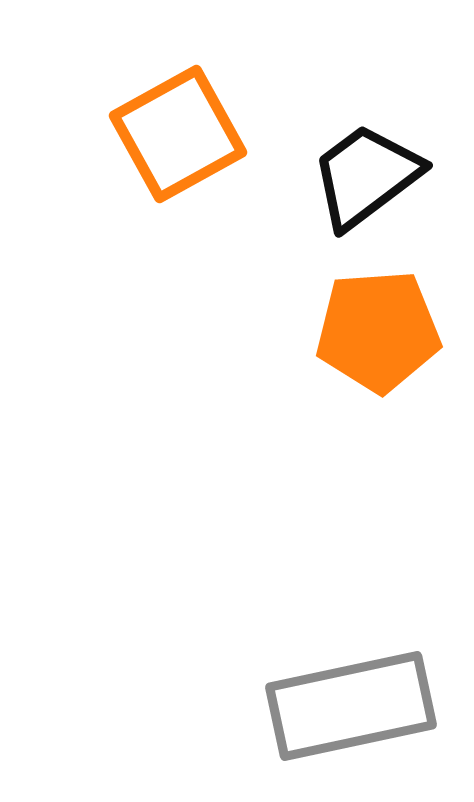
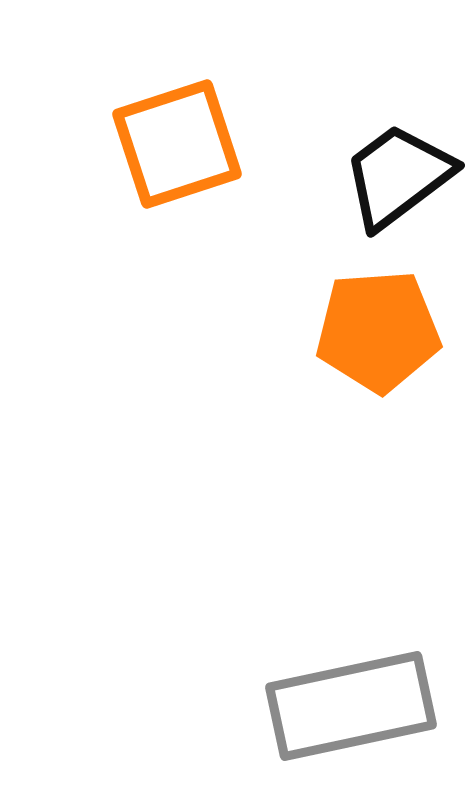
orange square: moved 1 px left, 10 px down; rotated 11 degrees clockwise
black trapezoid: moved 32 px right
